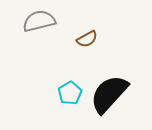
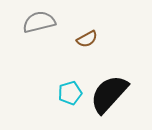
gray semicircle: moved 1 px down
cyan pentagon: rotated 15 degrees clockwise
